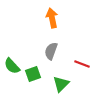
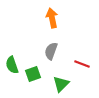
green semicircle: moved 1 px up; rotated 24 degrees clockwise
